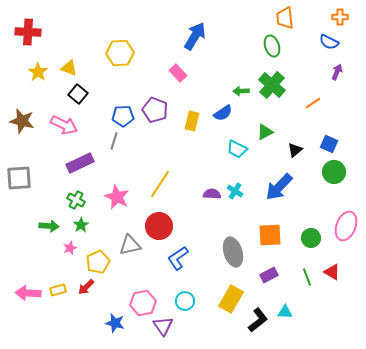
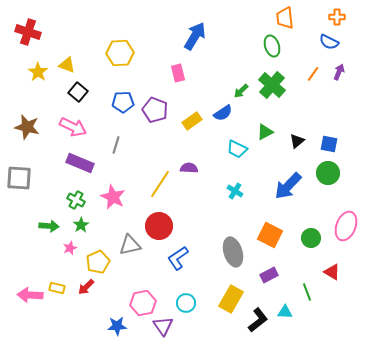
orange cross at (340, 17): moved 3 px left
red cross at (28, 32): rotated 15 degrees clockwise
yellow triangle at (69, 68): moved 2 px left, 3 px up
purple arrow at (337, 72): moved 2 px right
pink rectangle at (178, 73): rotated 30 degrees clockwise
green arrow at (241, 91): rotated 42 degrees counterclockwise
black square at (78, 94): moved 2 px up
orange line at (313, 103): moved 29 px up; rotated 21 degrees counterclockwise
blue pentagon at (123, 116): moved 14 px up
brown star at (22, 121): moved 5 px right, 6 px down
yellow rectangle at (192, 121): rotated 42 degrees clockwise
pink arrow at (64, 125): moved 9 px right, 2 px down
gray line at (114, 141): moved 2 px right, 4 px down
blue square at (329, 144): rotated 12 degrees counterclockwise
black triangle at (295, 150): moved 2 px right, 9 px up
purple rectangle at (80, 163): rotated 48 degrees clockwise
green circle at (334, 172): moved 6 px left, 1 px down
gray square at (19, 178): rotated 8 degrees clockwise
blue arrow at (279, 187): moved 9 px right, 1 px up
purple semicircle at (212, 194): moved 23 px left, 26 px up
pink star at (117, 197): moved 4 px left
orange square at (270, 235): rotated 30 degrees clockwise
green line at (307, 277): moved 15 px down
yellow rectangle at (58, 290): moved 1 px left, 2 px up; rotated 28 degrees clockwise
pink arrow at (28, 293): moved 2 px right, 2 px down
cyan circle at (185, 301): moved 1 px right, 2 px down
blue star at (115, 323): moved 2 px right, 3 px down; rotated 18 degrees counterclockwise
